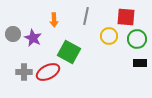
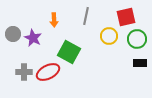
red square: rotated 18 degrees counterclockwise
